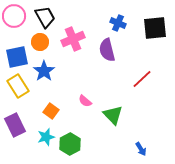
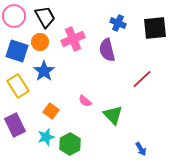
blue square: moved 6 px up; rotated 30 degrees clockwise
